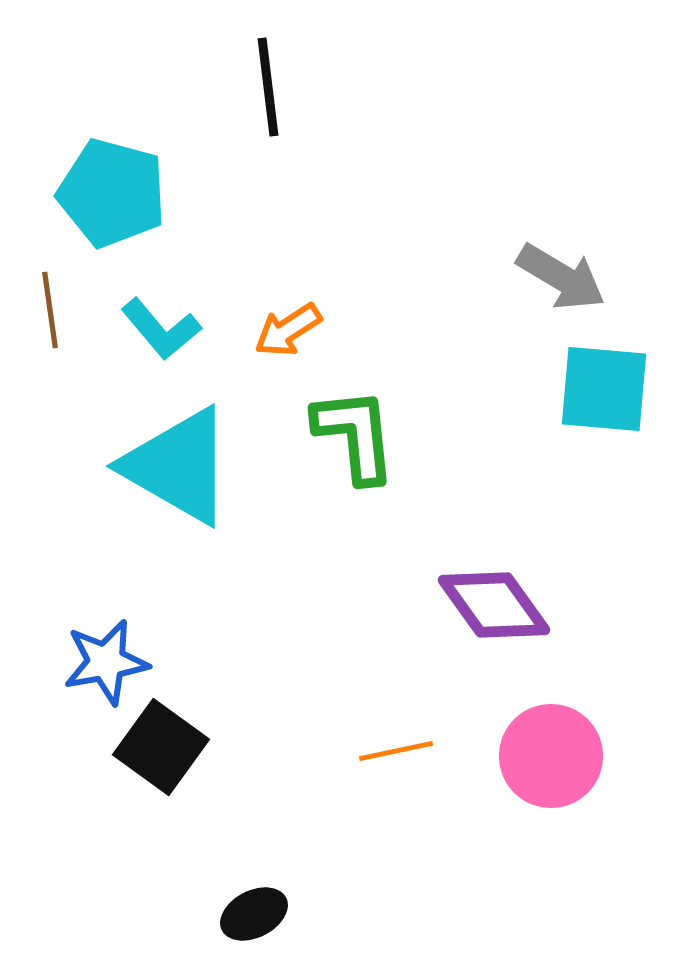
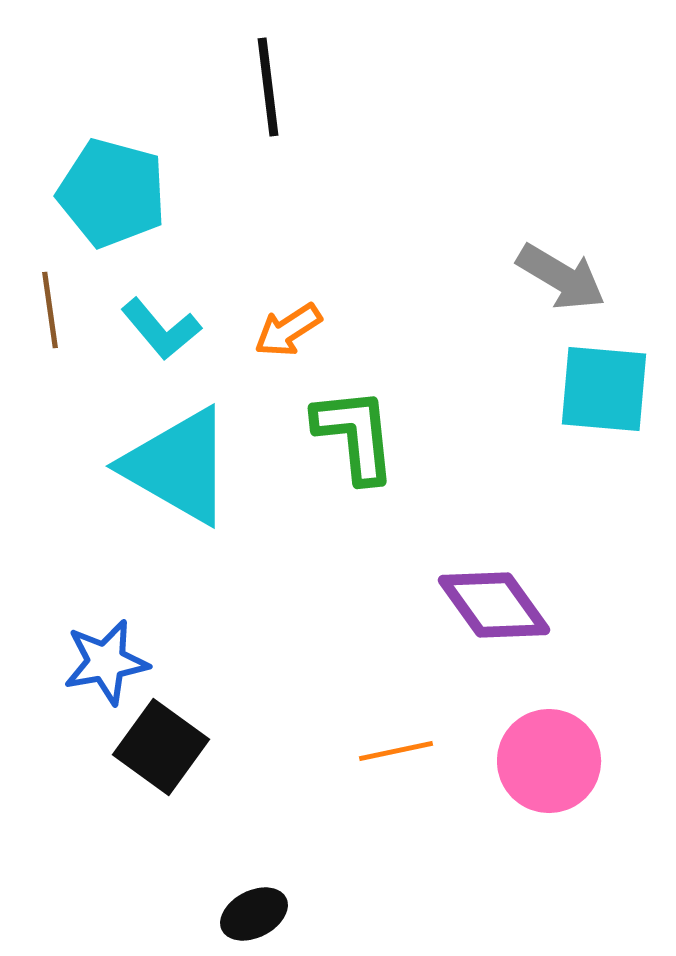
pink circle: moved 2 px left, 5 px down
